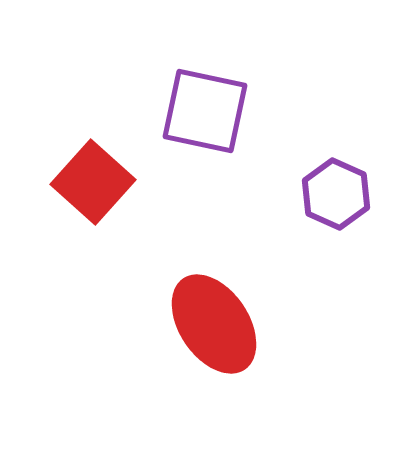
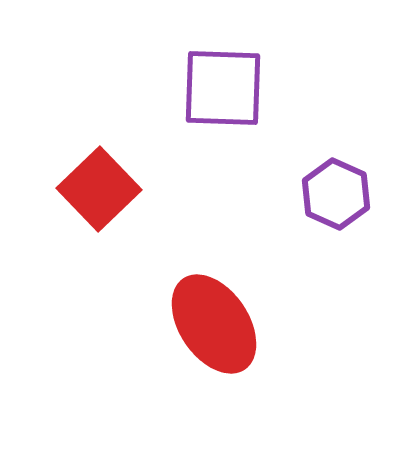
purple square: moved 18 px right, 23 px up; rotated 10 degrees counterclockwise
red square: moved 6 px right, 7 px down; rotated 4 degrees clockwise
